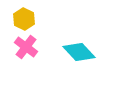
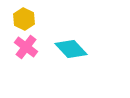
cyan diamond: moved 8 px left, 3 px up
